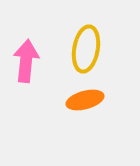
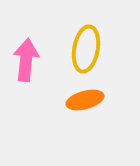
pink arrow: moved 1 px up
